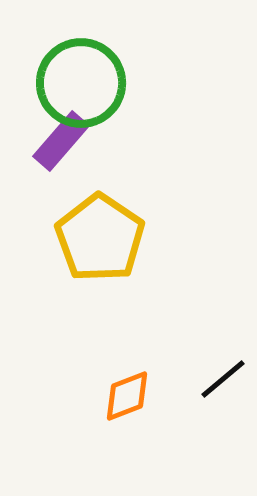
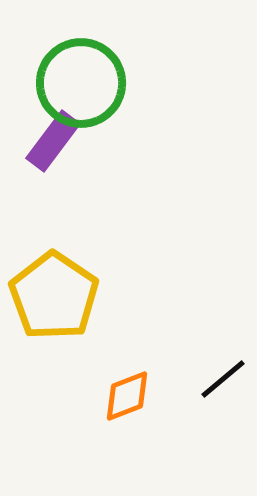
purple rectangle: moved 8 px left; rotated 4 degrees counterclockwise
yellow pentagon: moved 46 px left, 58 px down
